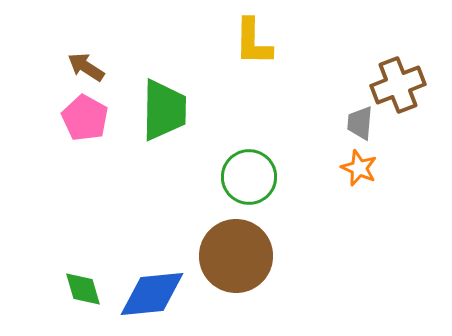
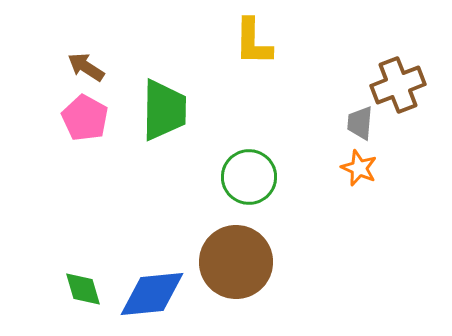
brown circle: moved 6 px down
